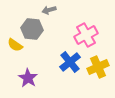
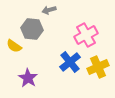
yellow semicircle: moved 1 px left, 1 px down
